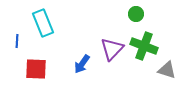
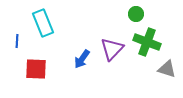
green cross: moved 3 px right, 4 px up
blue arrow: moved 5 px up
gray triangle: moved 1 px up
